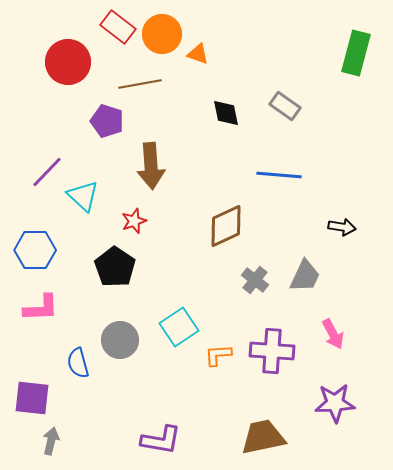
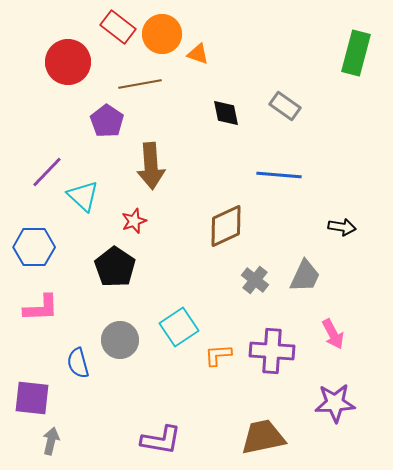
purple pentagon: rotated 16 degrees clockwise
blue hexagon: moved 1 px left, 3 px up
